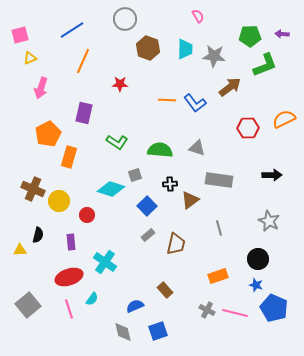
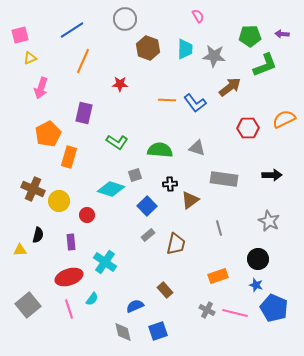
gray rectangle at (219, 180): moved 5 px right, 1 px up
